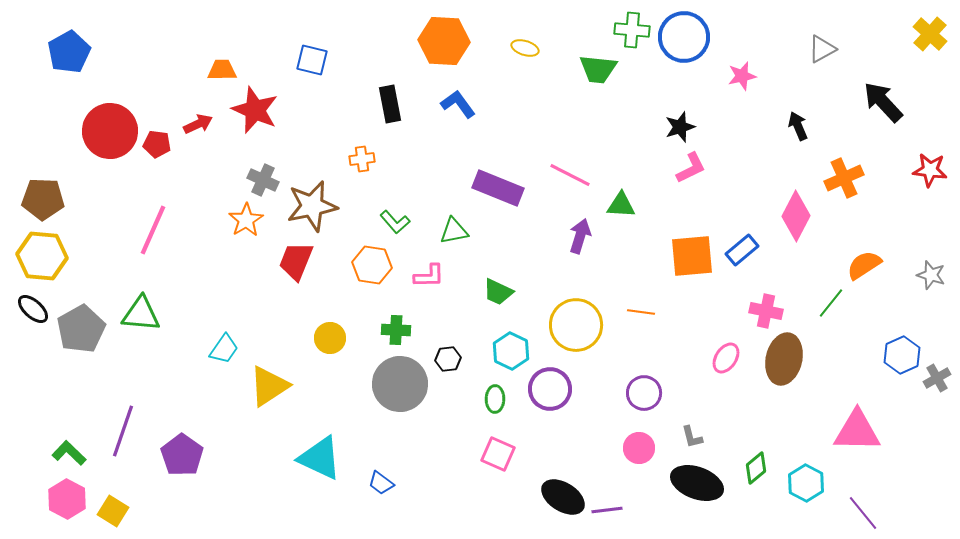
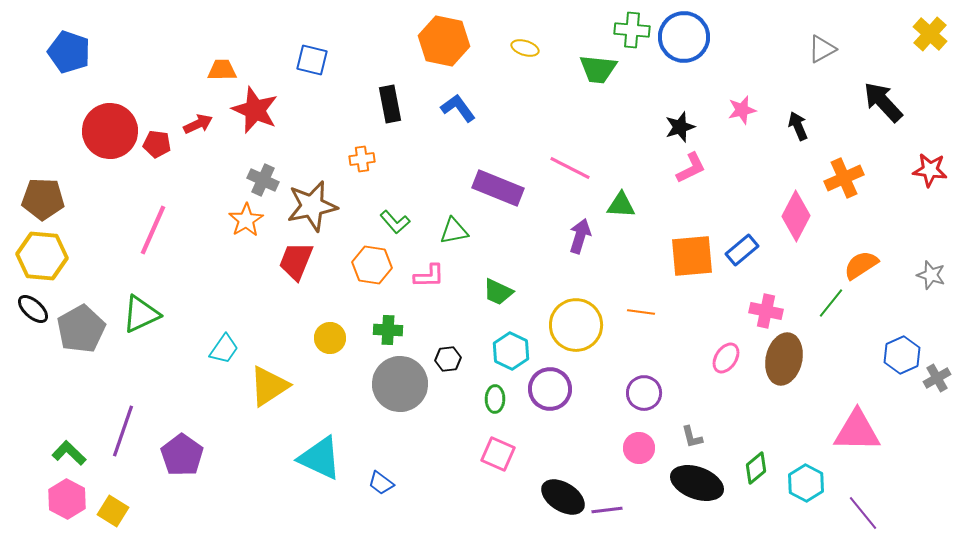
orange hexagon at (444, 41): rotated 9 degrees clockwise
blue pentagon at (69, 52): rotated 24 degrees counterclockwise
pink star at (742, 76): moved 34 px down
blue L-shape at (458, 104): moved 4 px down
pink line at (570, 175): moved 7 px up
orange semicircle at (864, 265): moved 3 px left
green triangle at (141, 314): rotated 30 degrees counterclockwise
green cross at (396, 330): moved 8 px left
